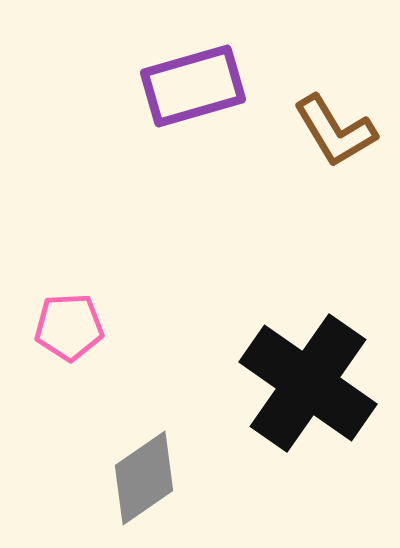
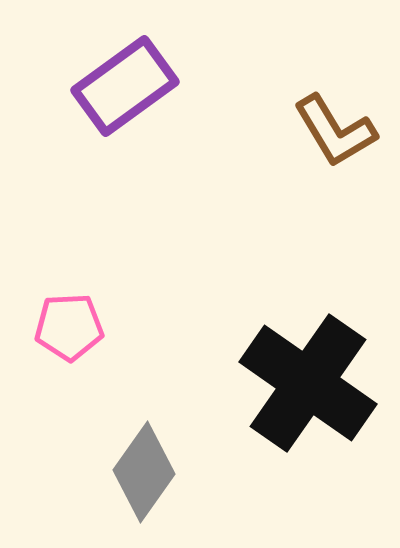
purple rectangle: moved 68 px left; rotated 20 degrees counterclockwise
gray diamond: moved 6 px up; rotated 20 degrees counterclockwise
